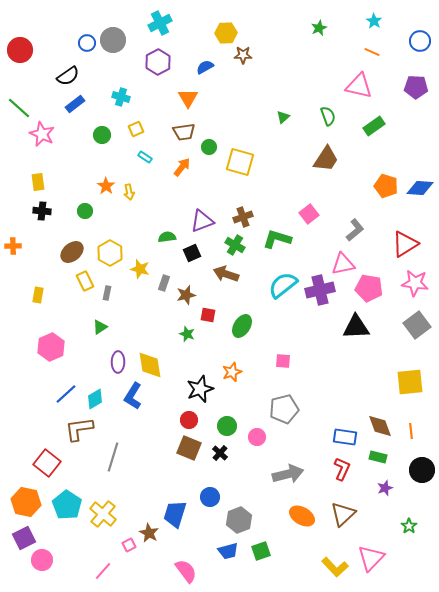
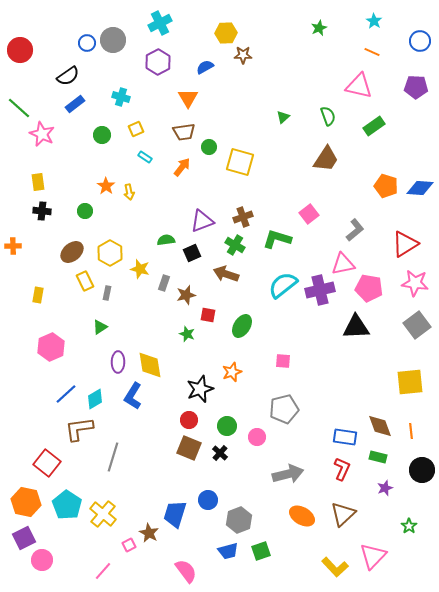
green semicircle at (167, 237): moved 1 px left, 3 px down
blue circle at (210, 497): moved 2 px left, 3 px down
pink triangle at (371, 558): moved 2 px right, 2 px up
